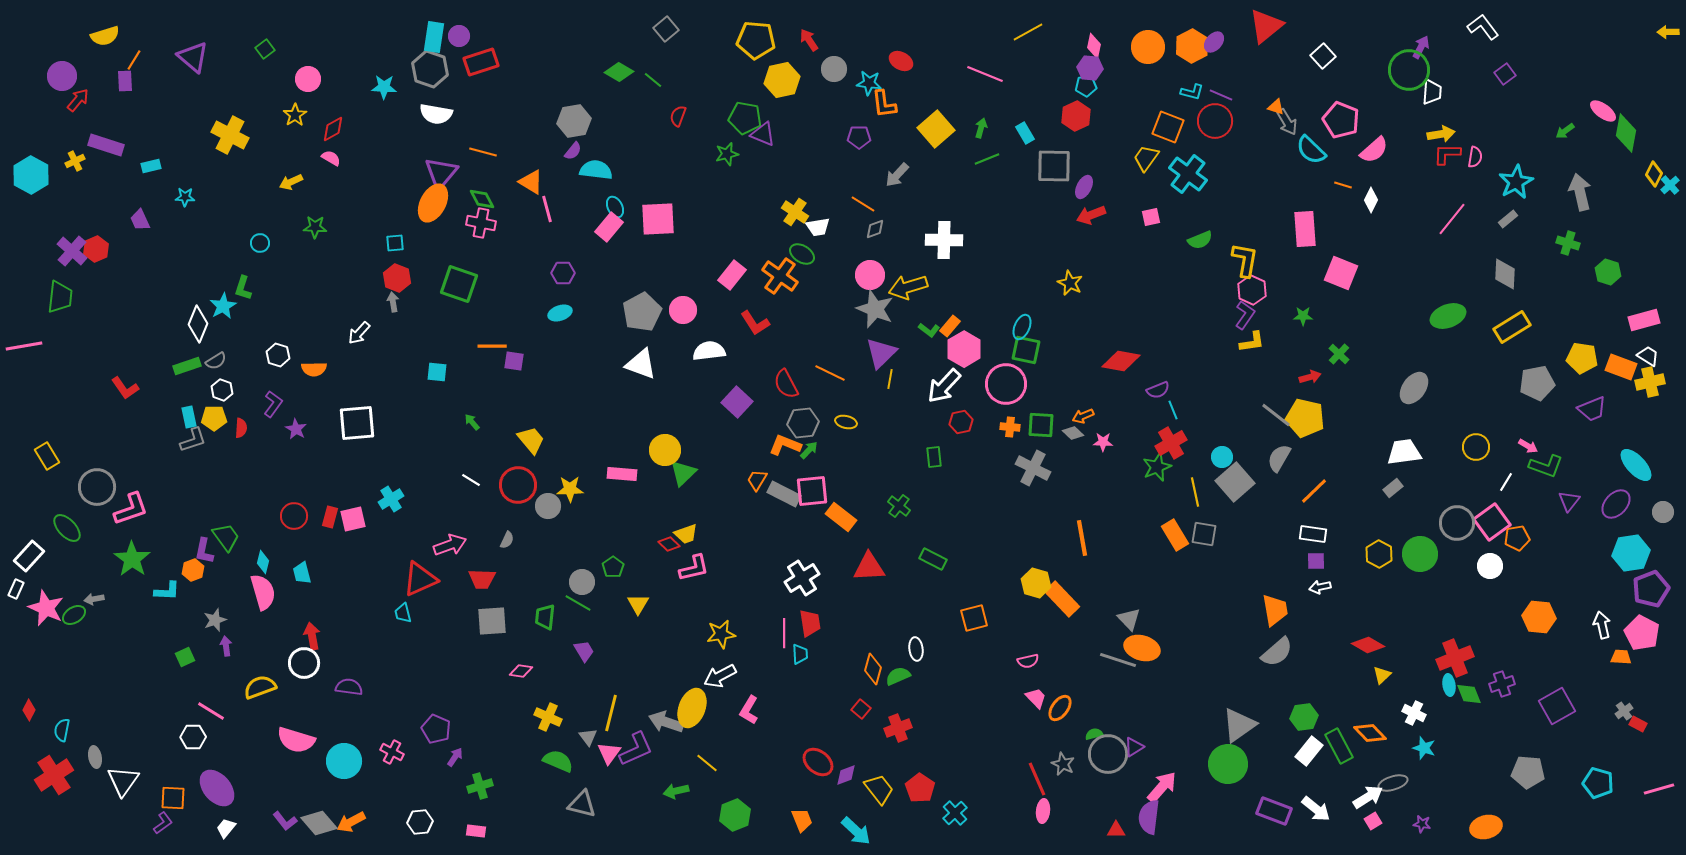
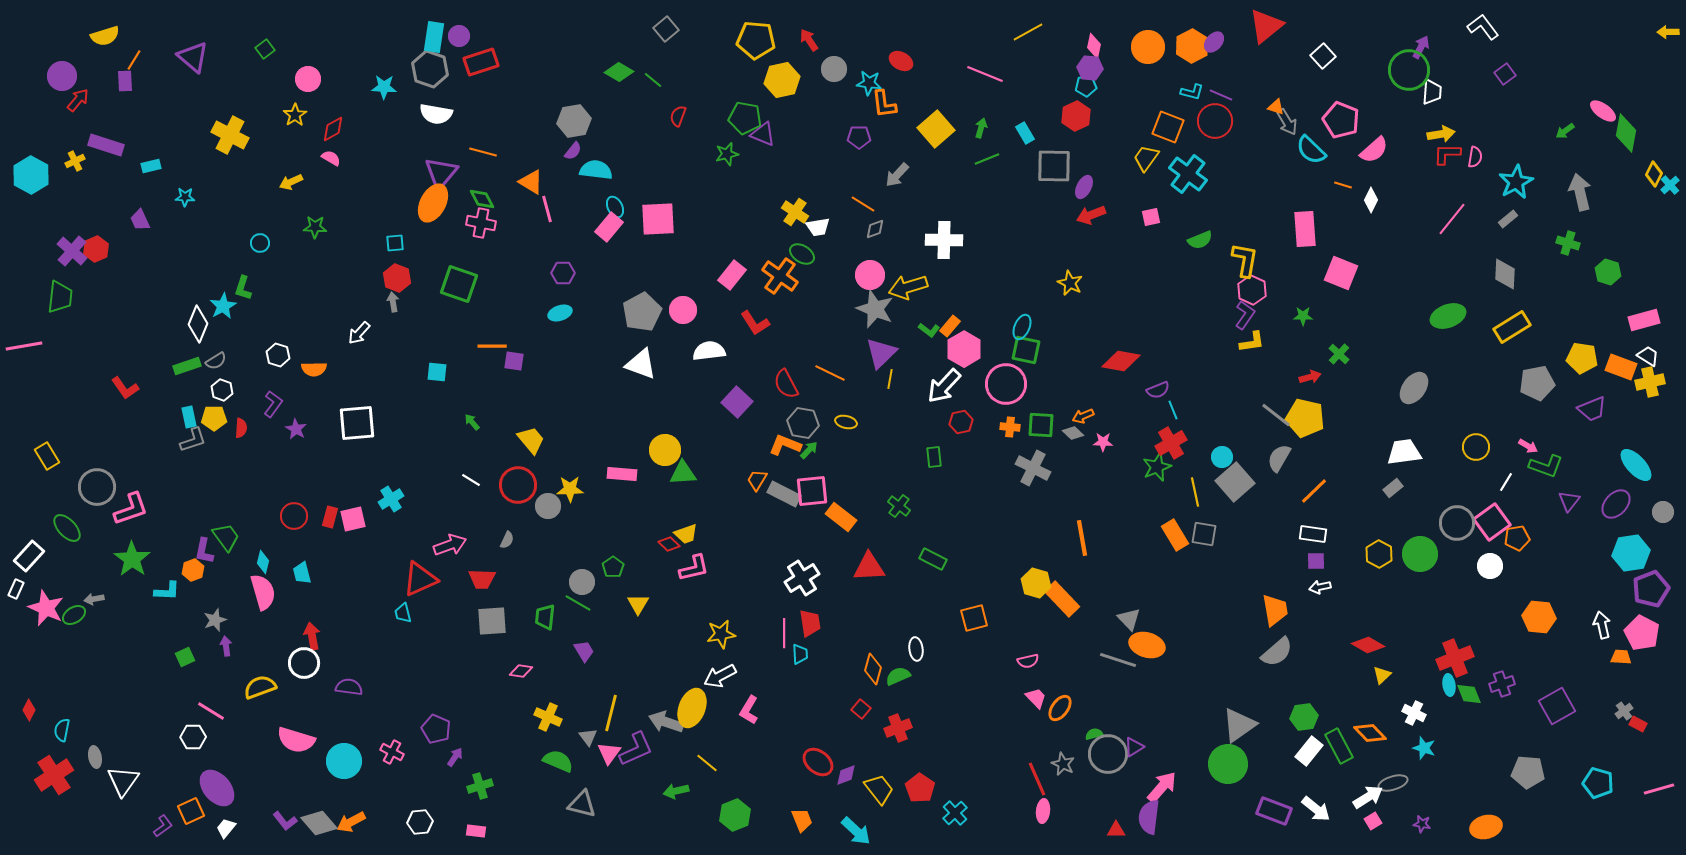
gray hexagon at (803, 423): rotated 16 degrees clockwise
green triangle at (683, 473): rotated 40 degrees clockwise
orange ellipse at (1142, 648): moved 5 px right, 3 px up
orange square at (173, 798): moved 18 px right, 13 px down; rotated 28 degrees counterclockwise
purple L-shape at (163, 823): moved 3 px down
